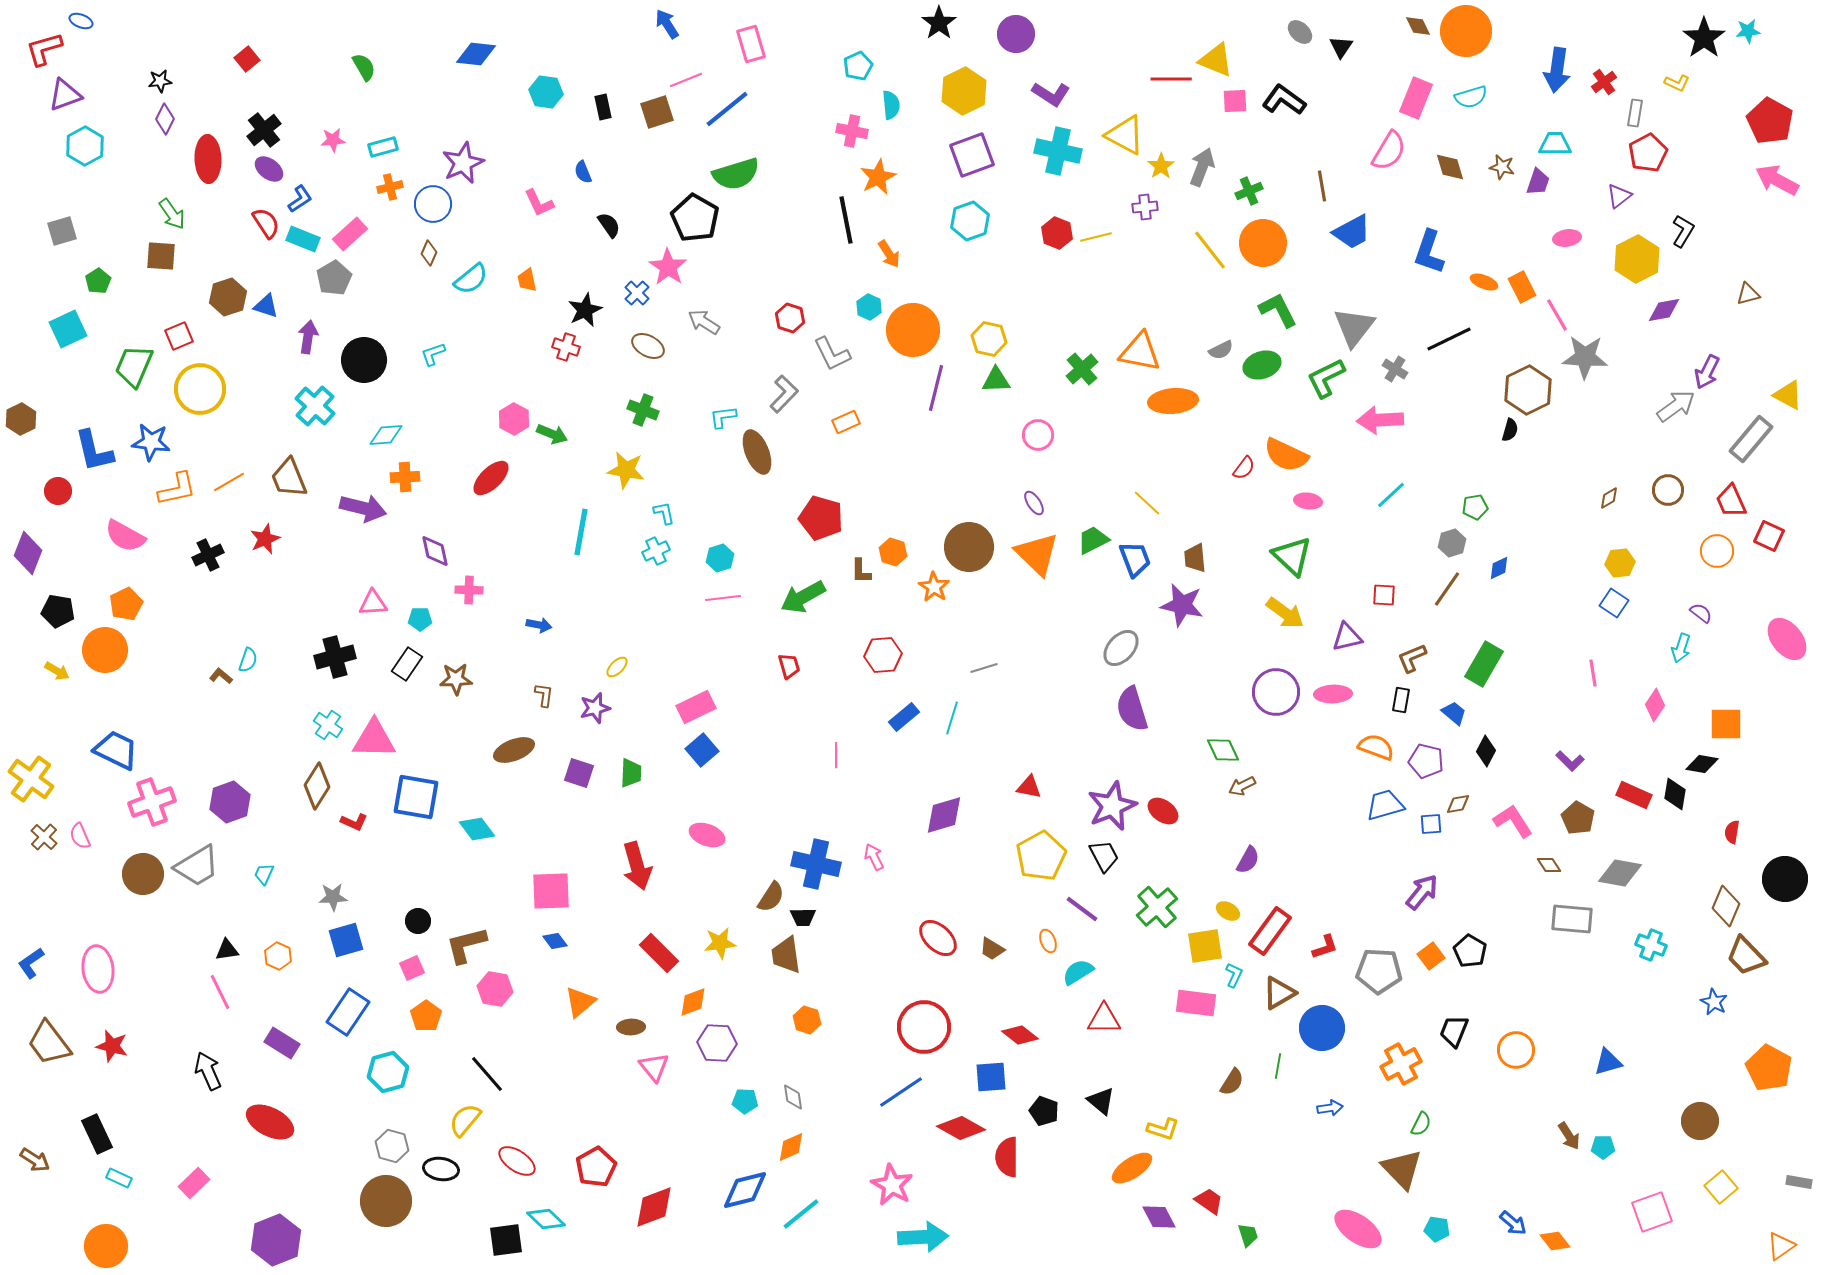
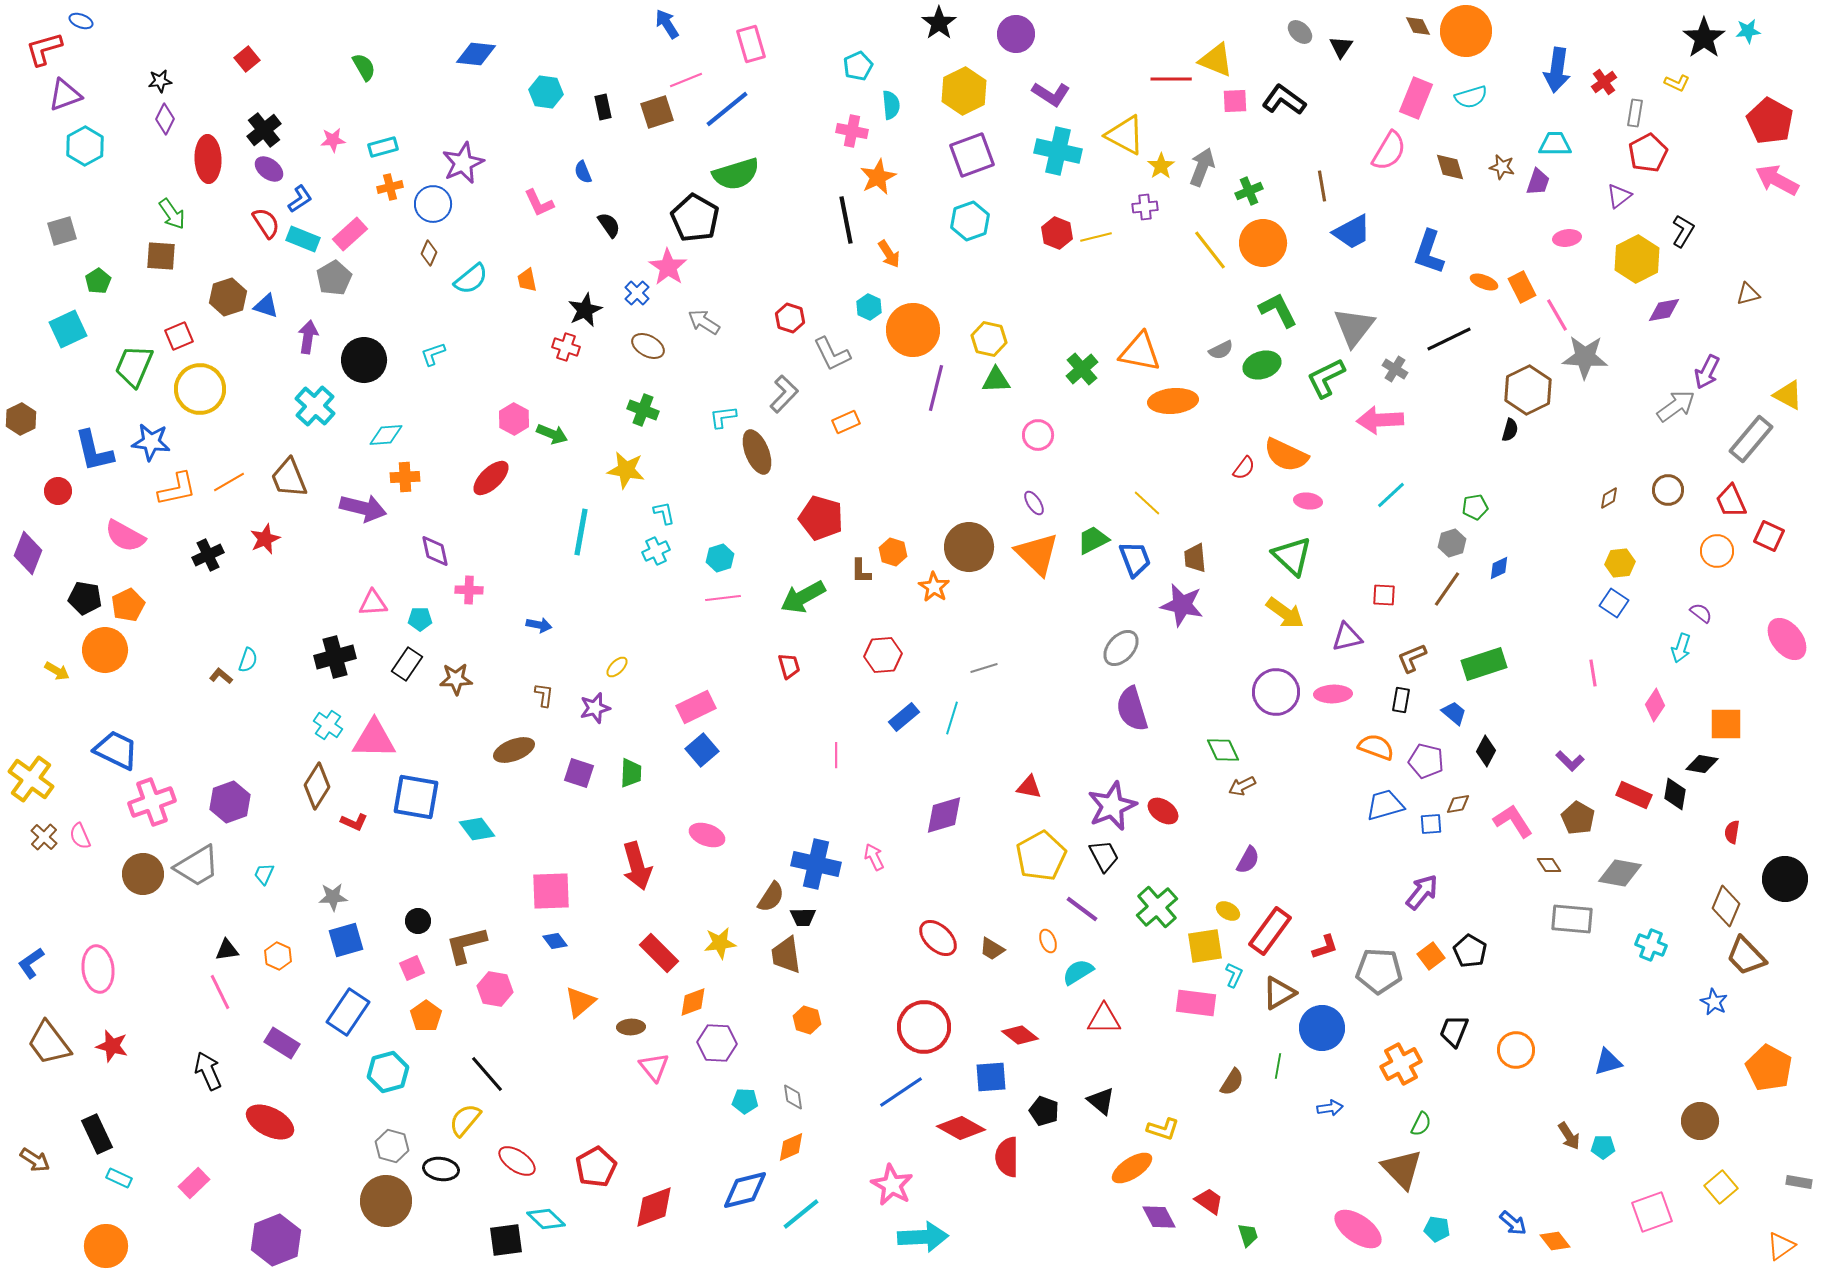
orange pentagon at (126, 604): moved 2 px right, 1 px down
black pentagon at (58, 611): moved 27 px right, 13 px up
green rectangle at (1484, 664): rotated 42 degrees clockwise
